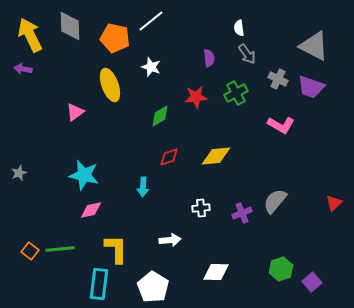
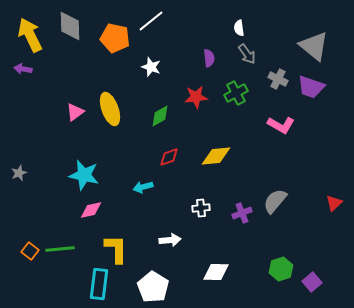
gray triangle: rotated 12 degrees clockwise
yellow ellipse: moved 24 px down
cyan arrow: rotated 72 degrees clockwise
